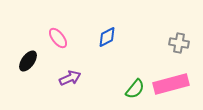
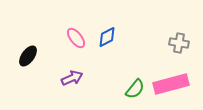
pink ellipse: moved 18 px right
black ellipse: moved 5 px up
purple arrow: moved 2 px right
